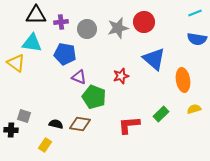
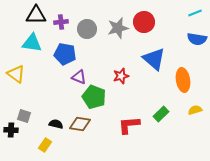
yellow triangle: moved 11 px down
yellow semicircle: moved 1 px right, 1 px down
